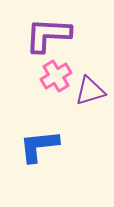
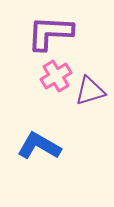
purple L-shape: moved 2 px right, 2 px up
blue L-shape: rotated 36 degrees clockwise
